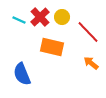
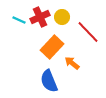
red cross: rotated 18 degrees clockwise
orange rectangle: rotated 60 degrees counterclockwise
orange arrow: moved 19 px left
blue semicircle: moved 27 px right, 7 px down
